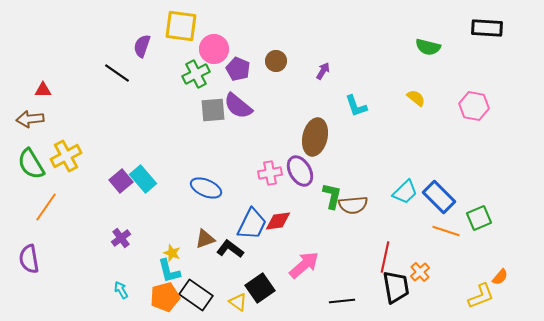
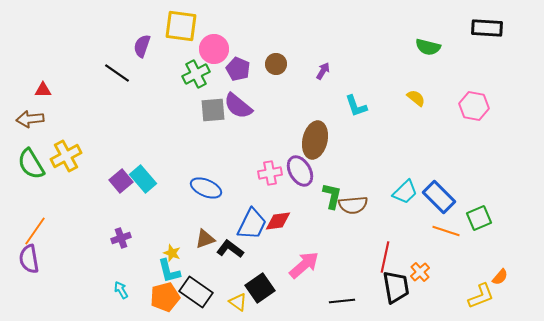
brown circle at (276, 61): moved 3 px down
brown ellipse at (315, 137): moved 3 px down
orange line at (46, 207): moved 11 px left, 24 px down
purple cross at (121, 238): rotated 18 degrees clockwise
black rectangle at (196, 295): moved 3 px up
